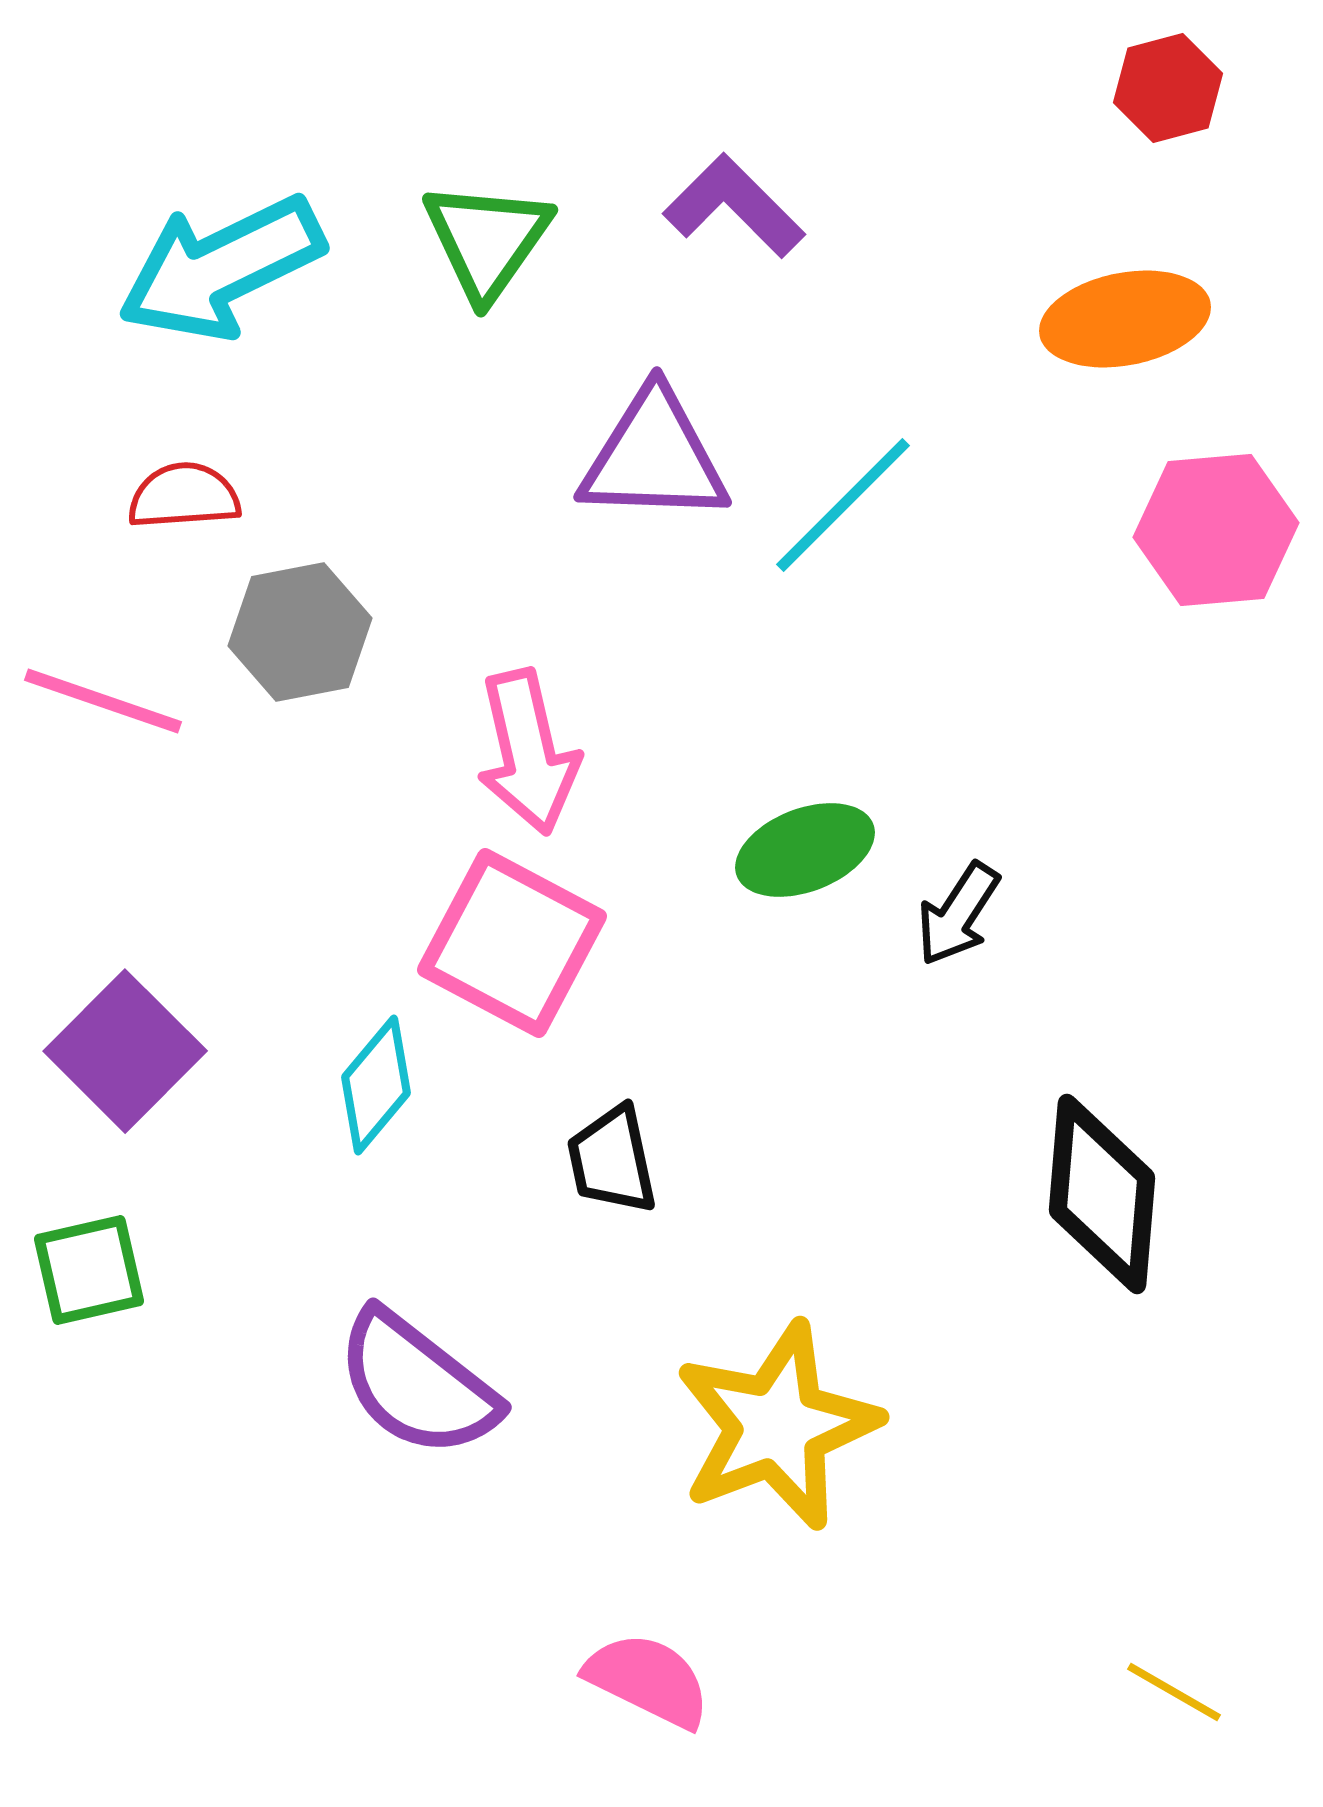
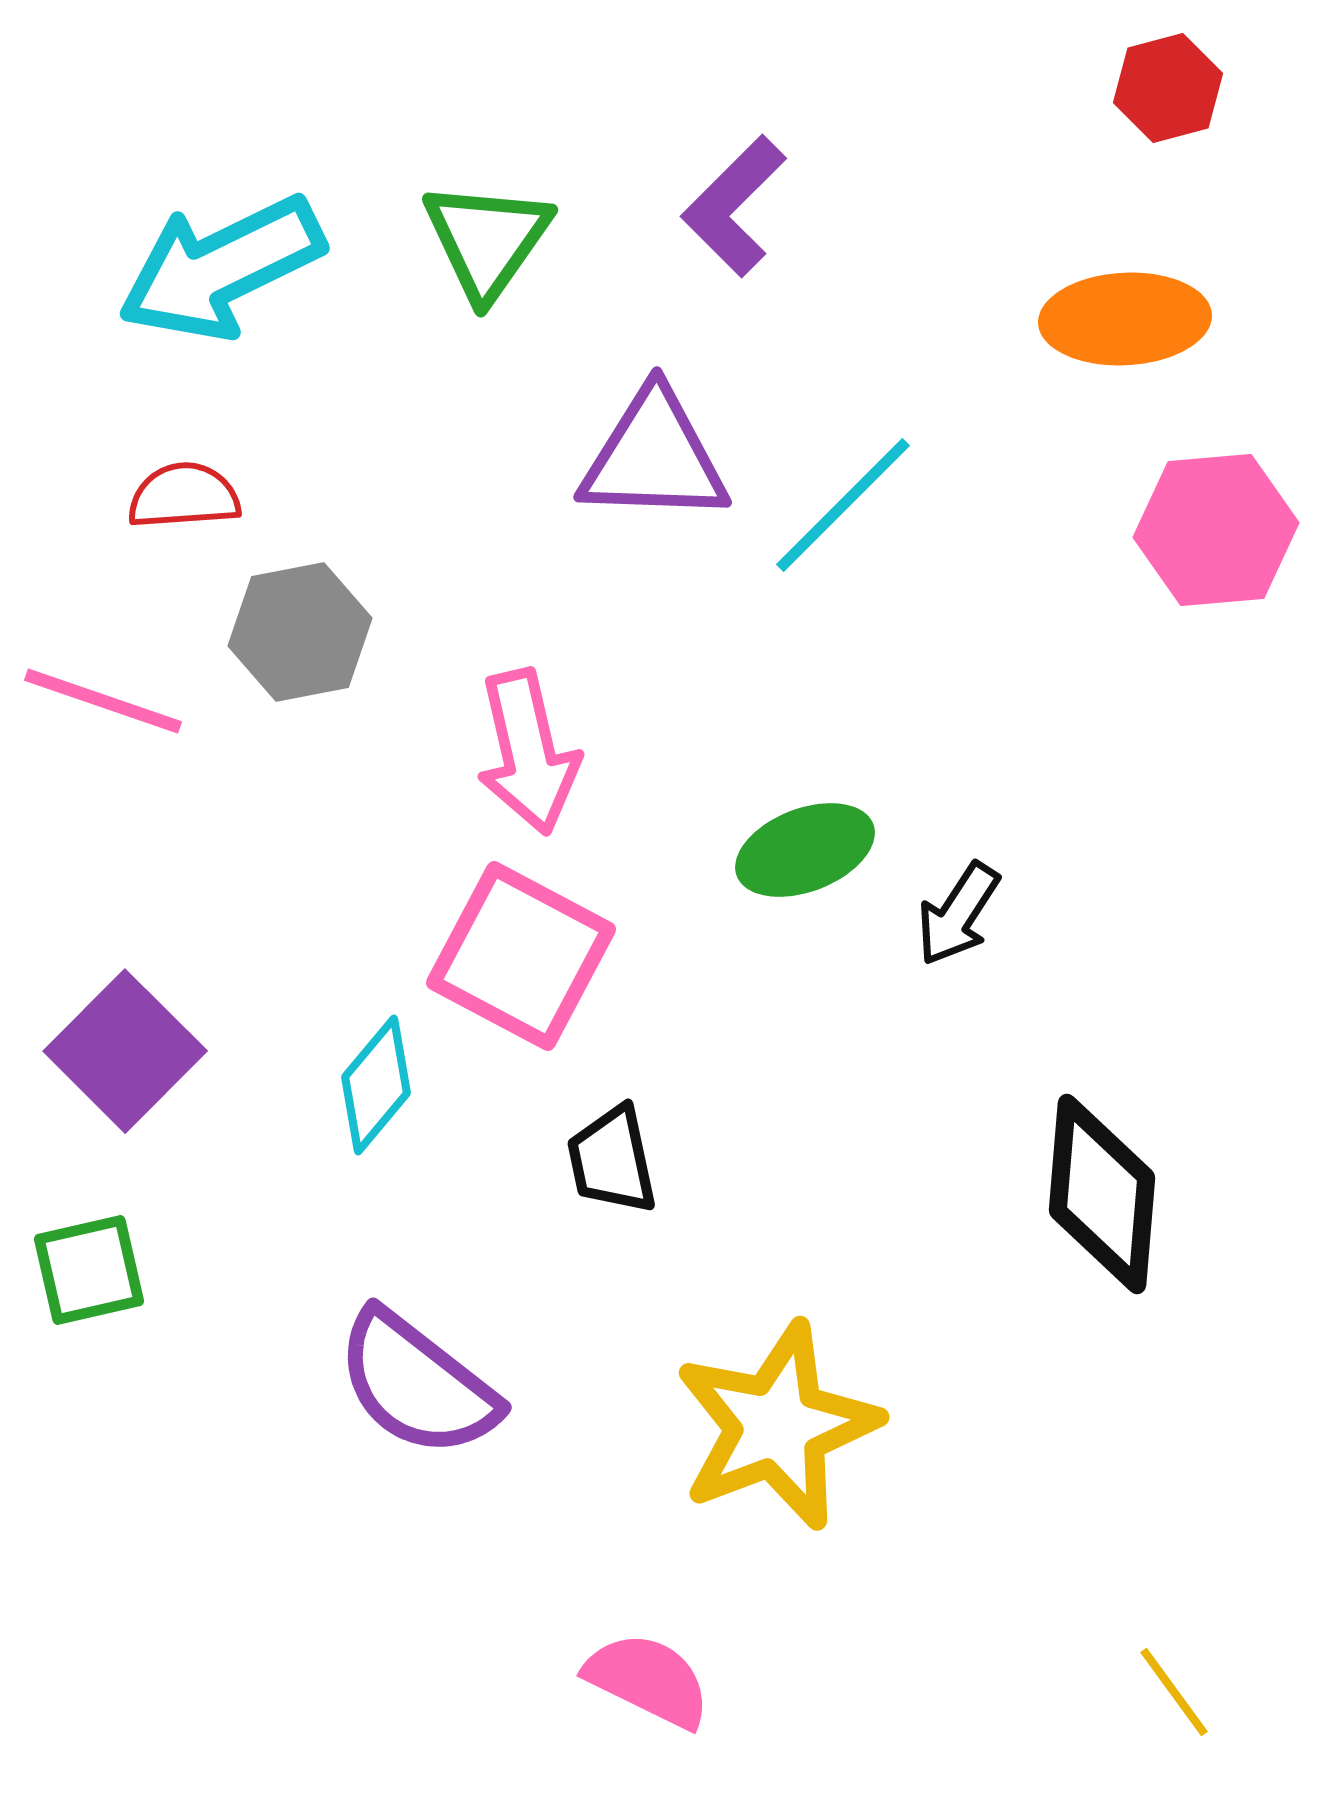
purple L-shape: rotated 90 degrees counterclockwise
orange ellipse: rotated 8 degrees clockwise
pink square: moved 9 px right, 13 px down
yellow line: rotated 24 degrees clockwise
